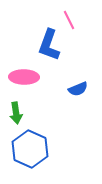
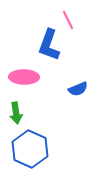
pink line: moved 1 px left
